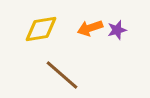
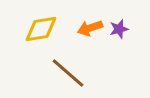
purple star: moved 2 px right, 1 px up
brown line: moved 6 px right, 2 px up
